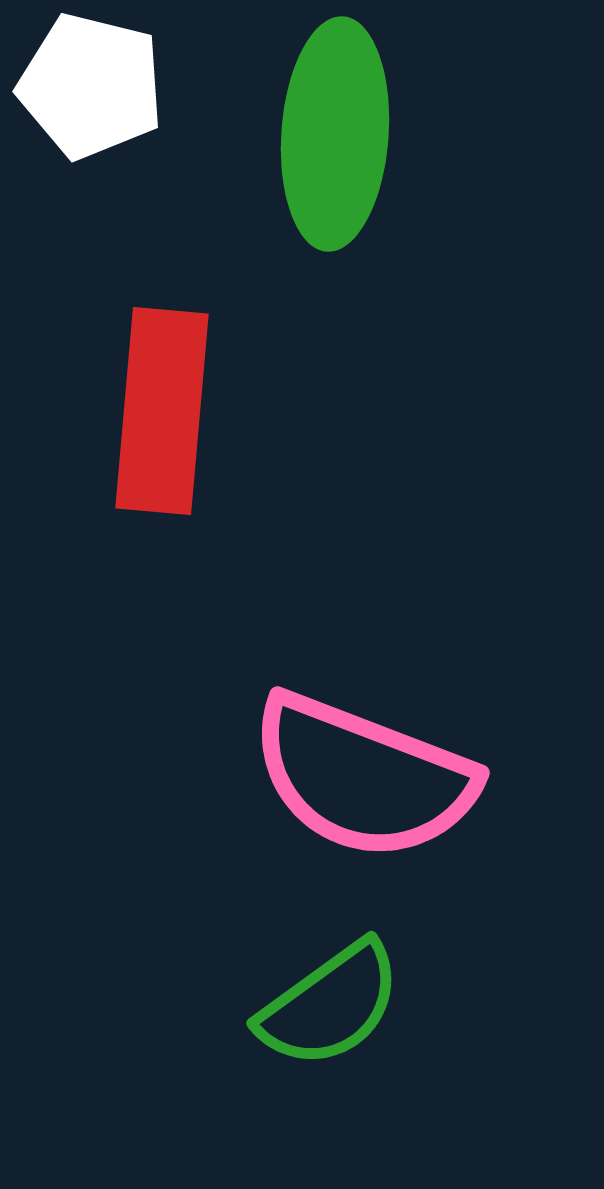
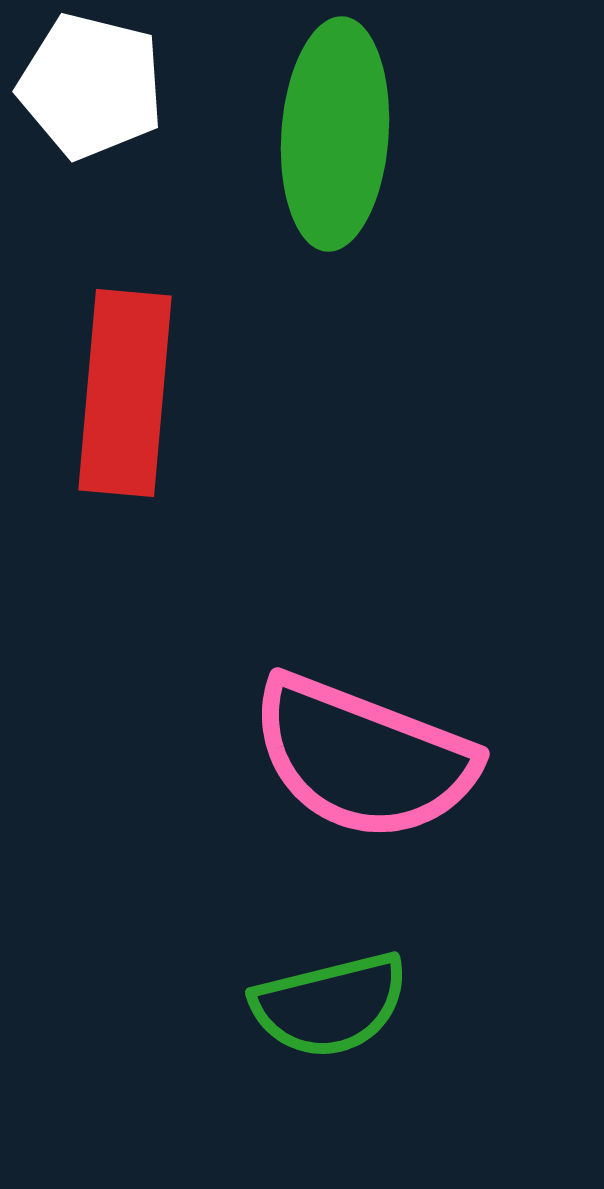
red rectangle: moved 37 px left, 18 px up
pink semicircle: moved 19 px up
green semicircle: rotated 22 degrees clockwise
